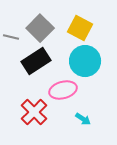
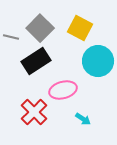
cyan circle: moved 13 px right
